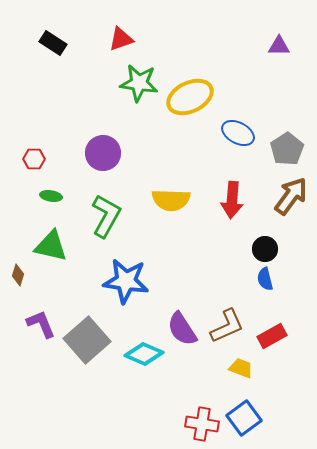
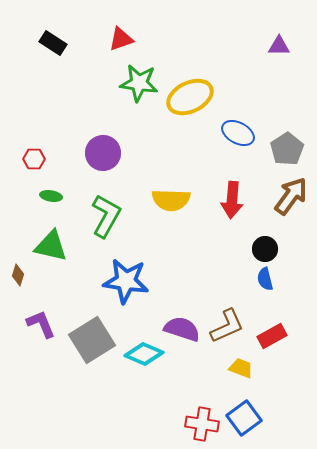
purple semicircle: rotated 141 degrees clockwise
gray square: moved 5 px right; rotated 9 degrees clockwise
